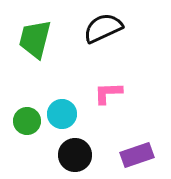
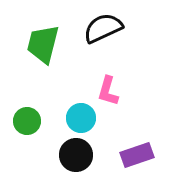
green trapezoid: moved 8 px right, 5 px down
pink L-shape: moved 2 px up; rotated 72 degrees counterclockwise
cyan circle: moved 19 px right, 4 px down
black circle: moved 1 px right
